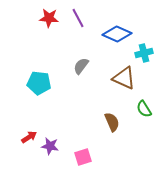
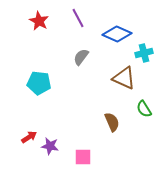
red star: moved 10 px left, 3 px down; rotated 24 degrees clockwise
gray semicircle: moved 9 px up
pink square: rotated 18 degrees clockwise
